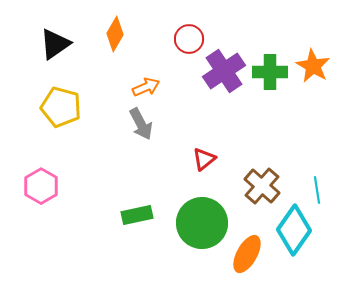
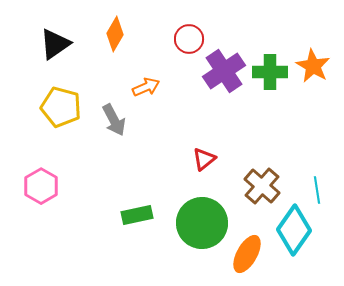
gray arrow: moved 27 px left, 4 px up
